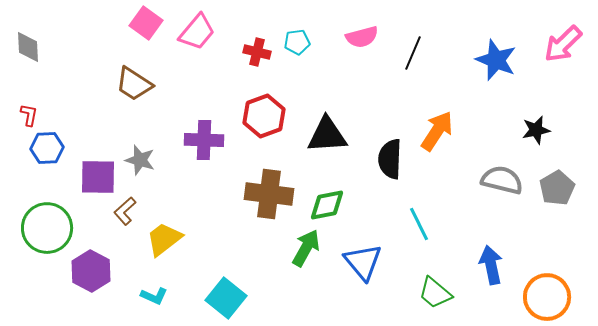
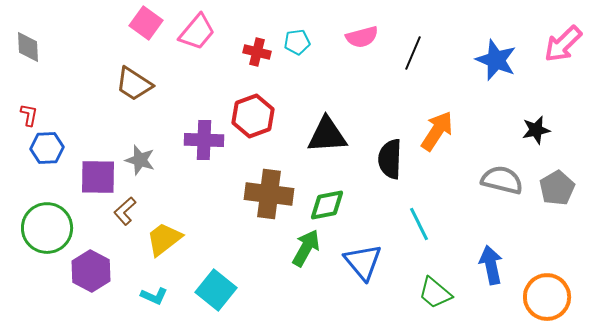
red hexagon: moved 11 px left
cyan square: moved 10 px left, 8 px up
